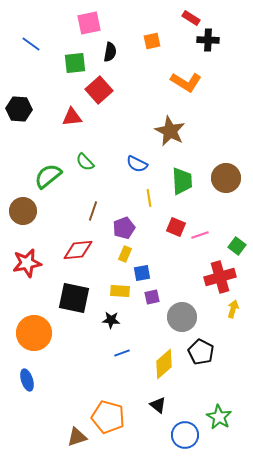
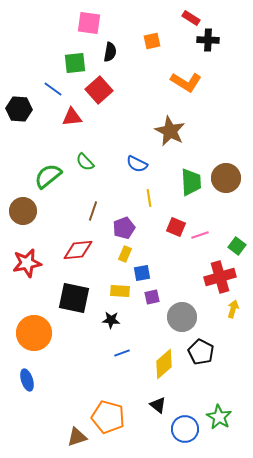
pink square at (89, 23): rotated 20 degrees clockwise
blue line at (31, 44): moved 22 px right, 45 px down
green trapezoid at (182, 181): moved 9 px right, 1 px down
blue circle at (185, 435): moved 6 px up
